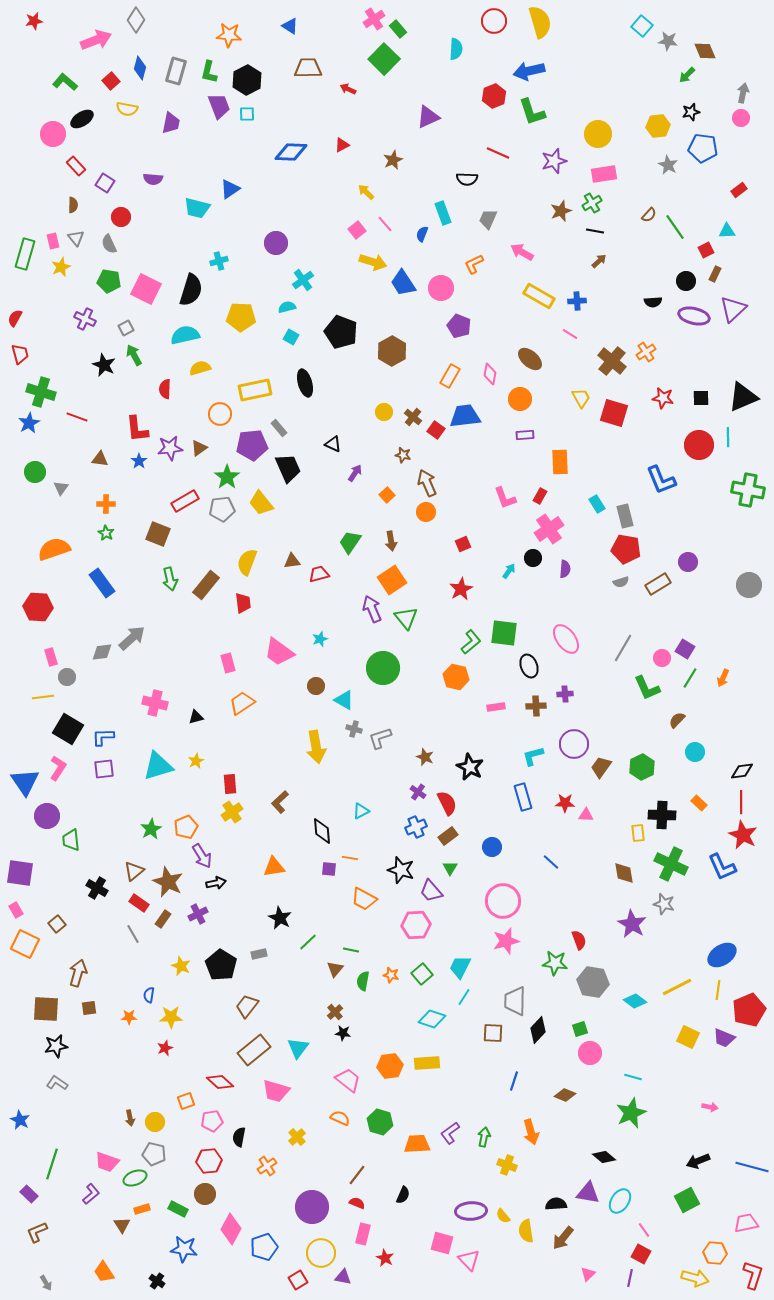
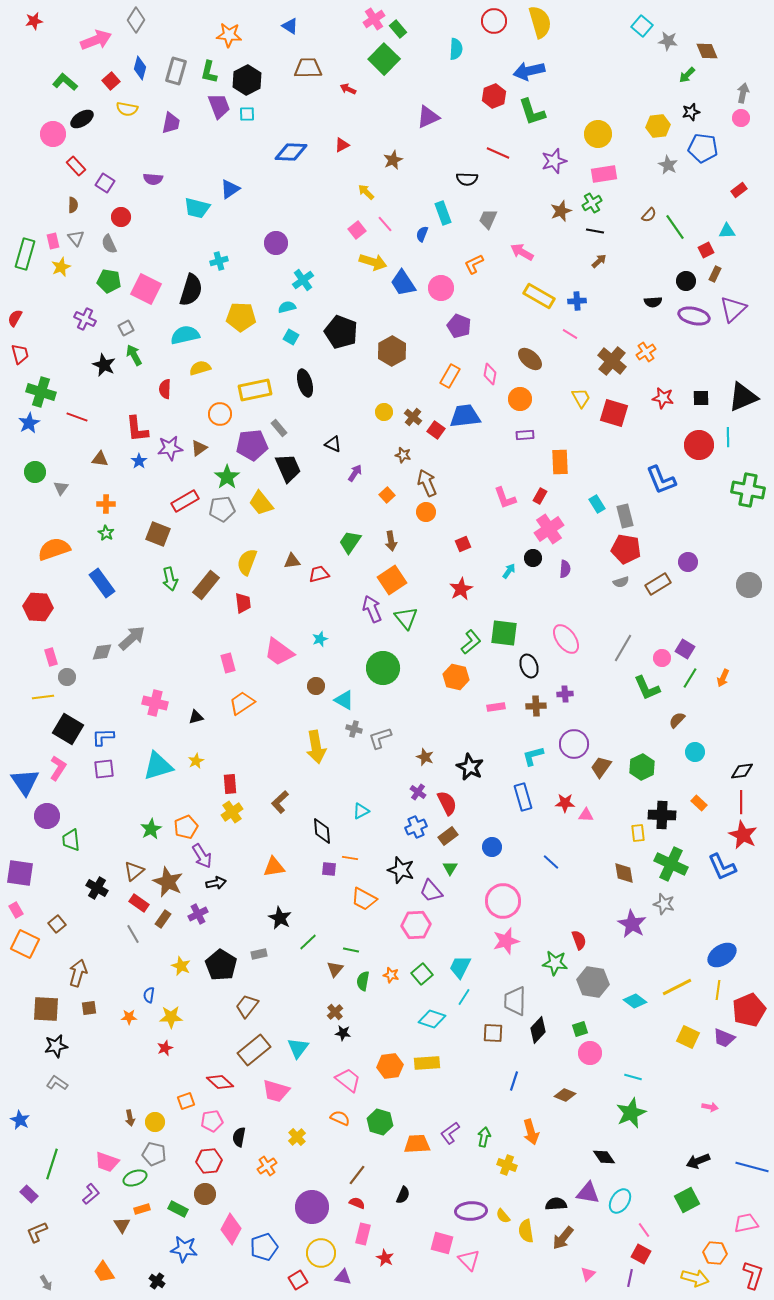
brown diamond at (705, 51): moved 2 px right
black diamond at (604, 1157): rotated 15 degrees clockwise
